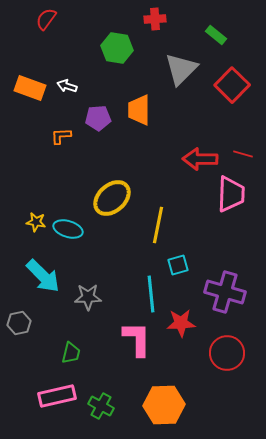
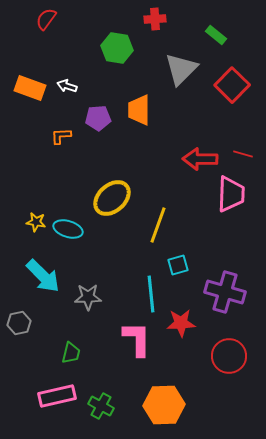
yellow line: rotated 9 degrees clockwise
red circle: moved 2 px right, 3 px down
